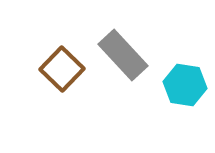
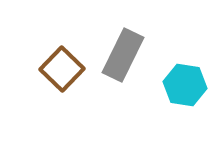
gray rectangle: rotated 69 degrees clockwise
